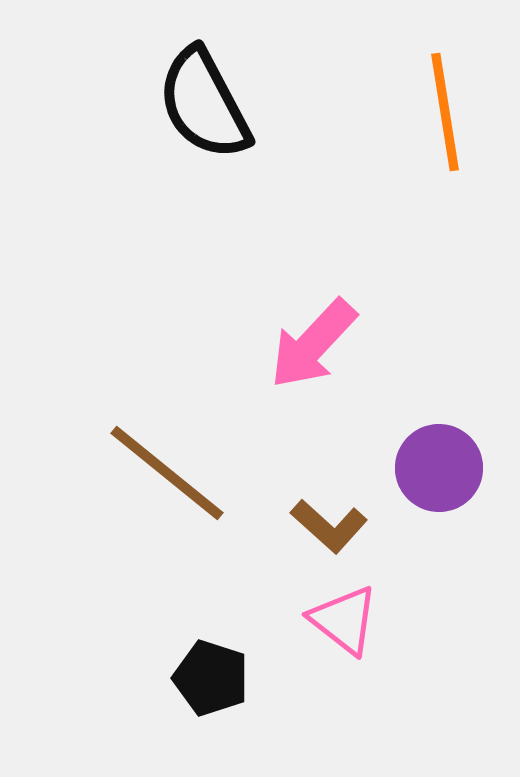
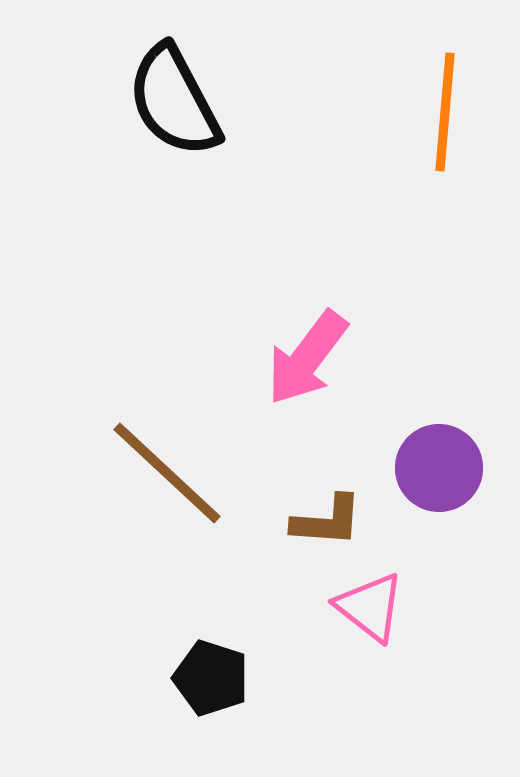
black semicircle: moved 30 px left, 3 px up
orange line: rotated 14 degrees clockwise
pink arrow: moved 6 px left, 14 px down; rotated 6 degrees counterclockwise
brown line: rotated 4 degrees clockwise
brown L-shape: moved 2 px left, 5 px up; rotated 38 degrees counterclockwise
pink triangle: moved 26 px right, 13 px up
